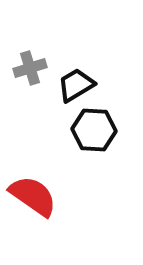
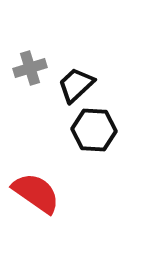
black trapezoid: rotated 12 degrees counterclockwise
red semicircle: moved 3 px right, 3 px up
